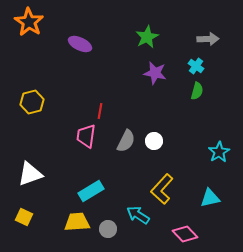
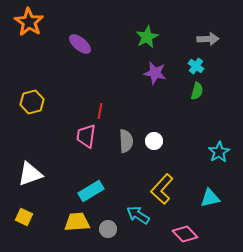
purple ellipse: rotated 15 degrees clockwise
gray semicircle: rotated 30 degrees counterclockwise
